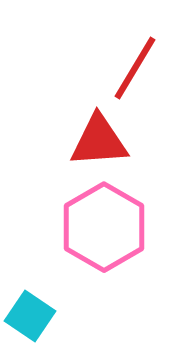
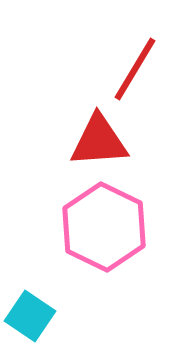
red line: moved 1 px down
pink hexagon: rotated 4 degrees counterclockwise
